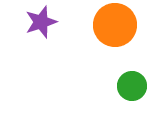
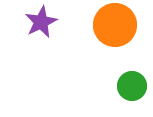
purple star: rotated 8 degrees counterclockwise
